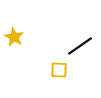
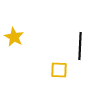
black line: rotated 52 degrees counterclockwise
